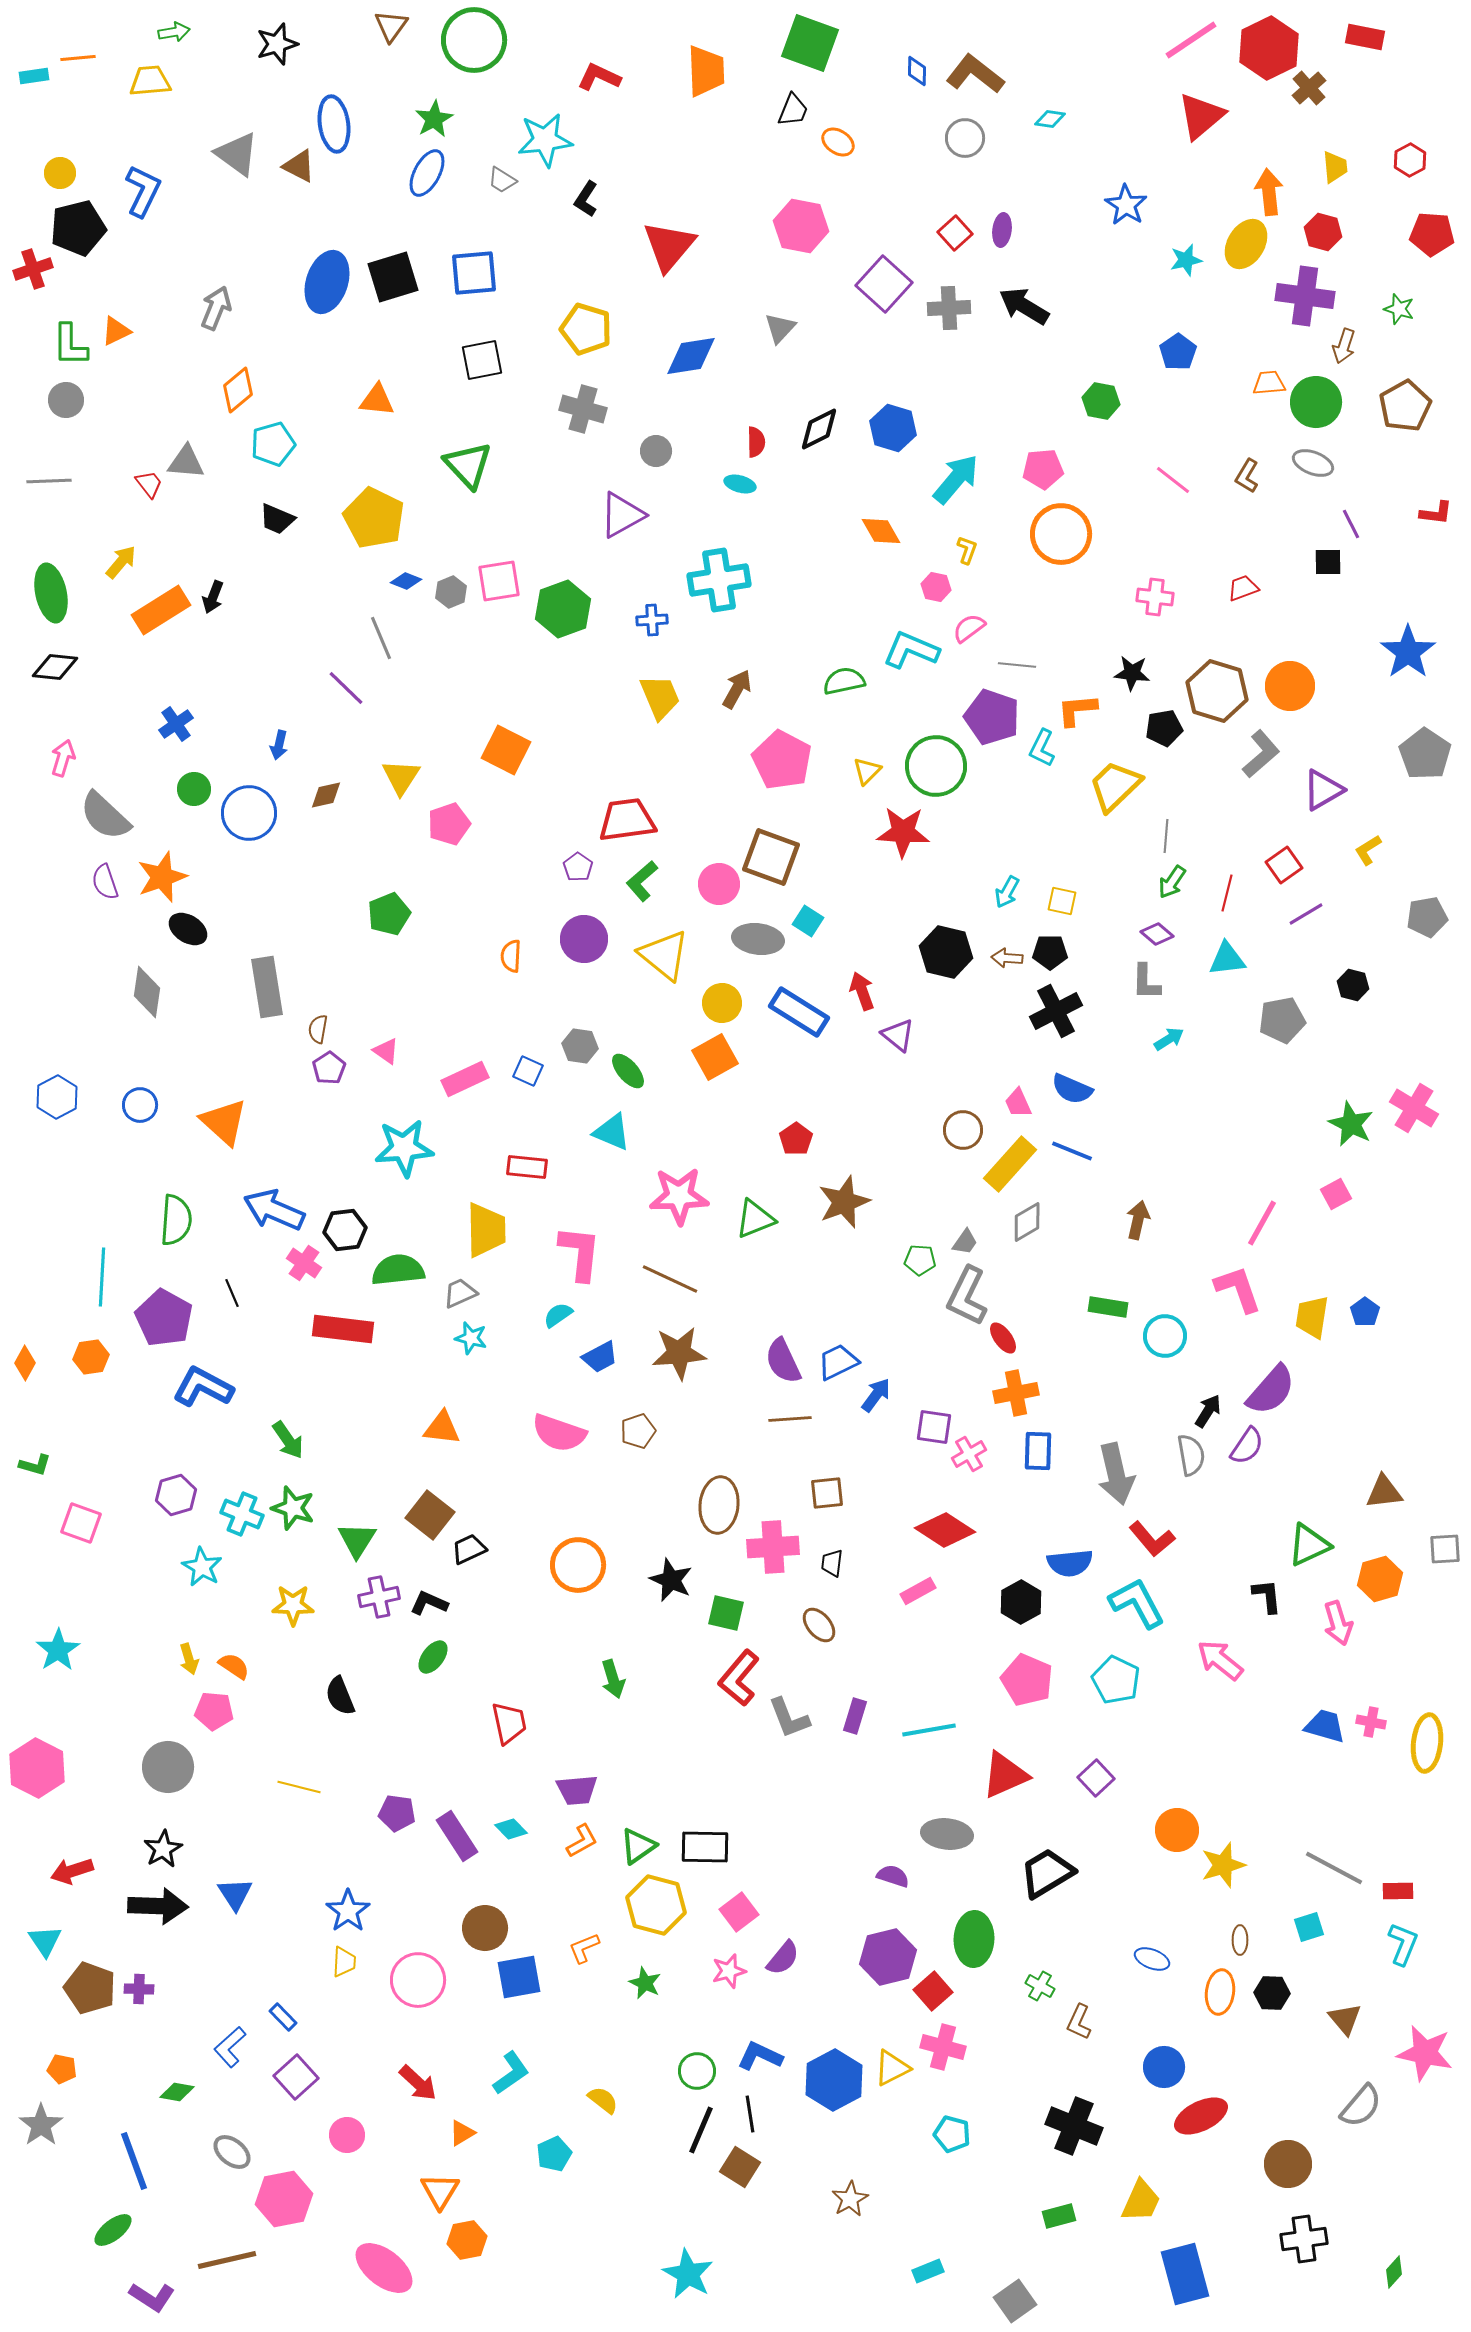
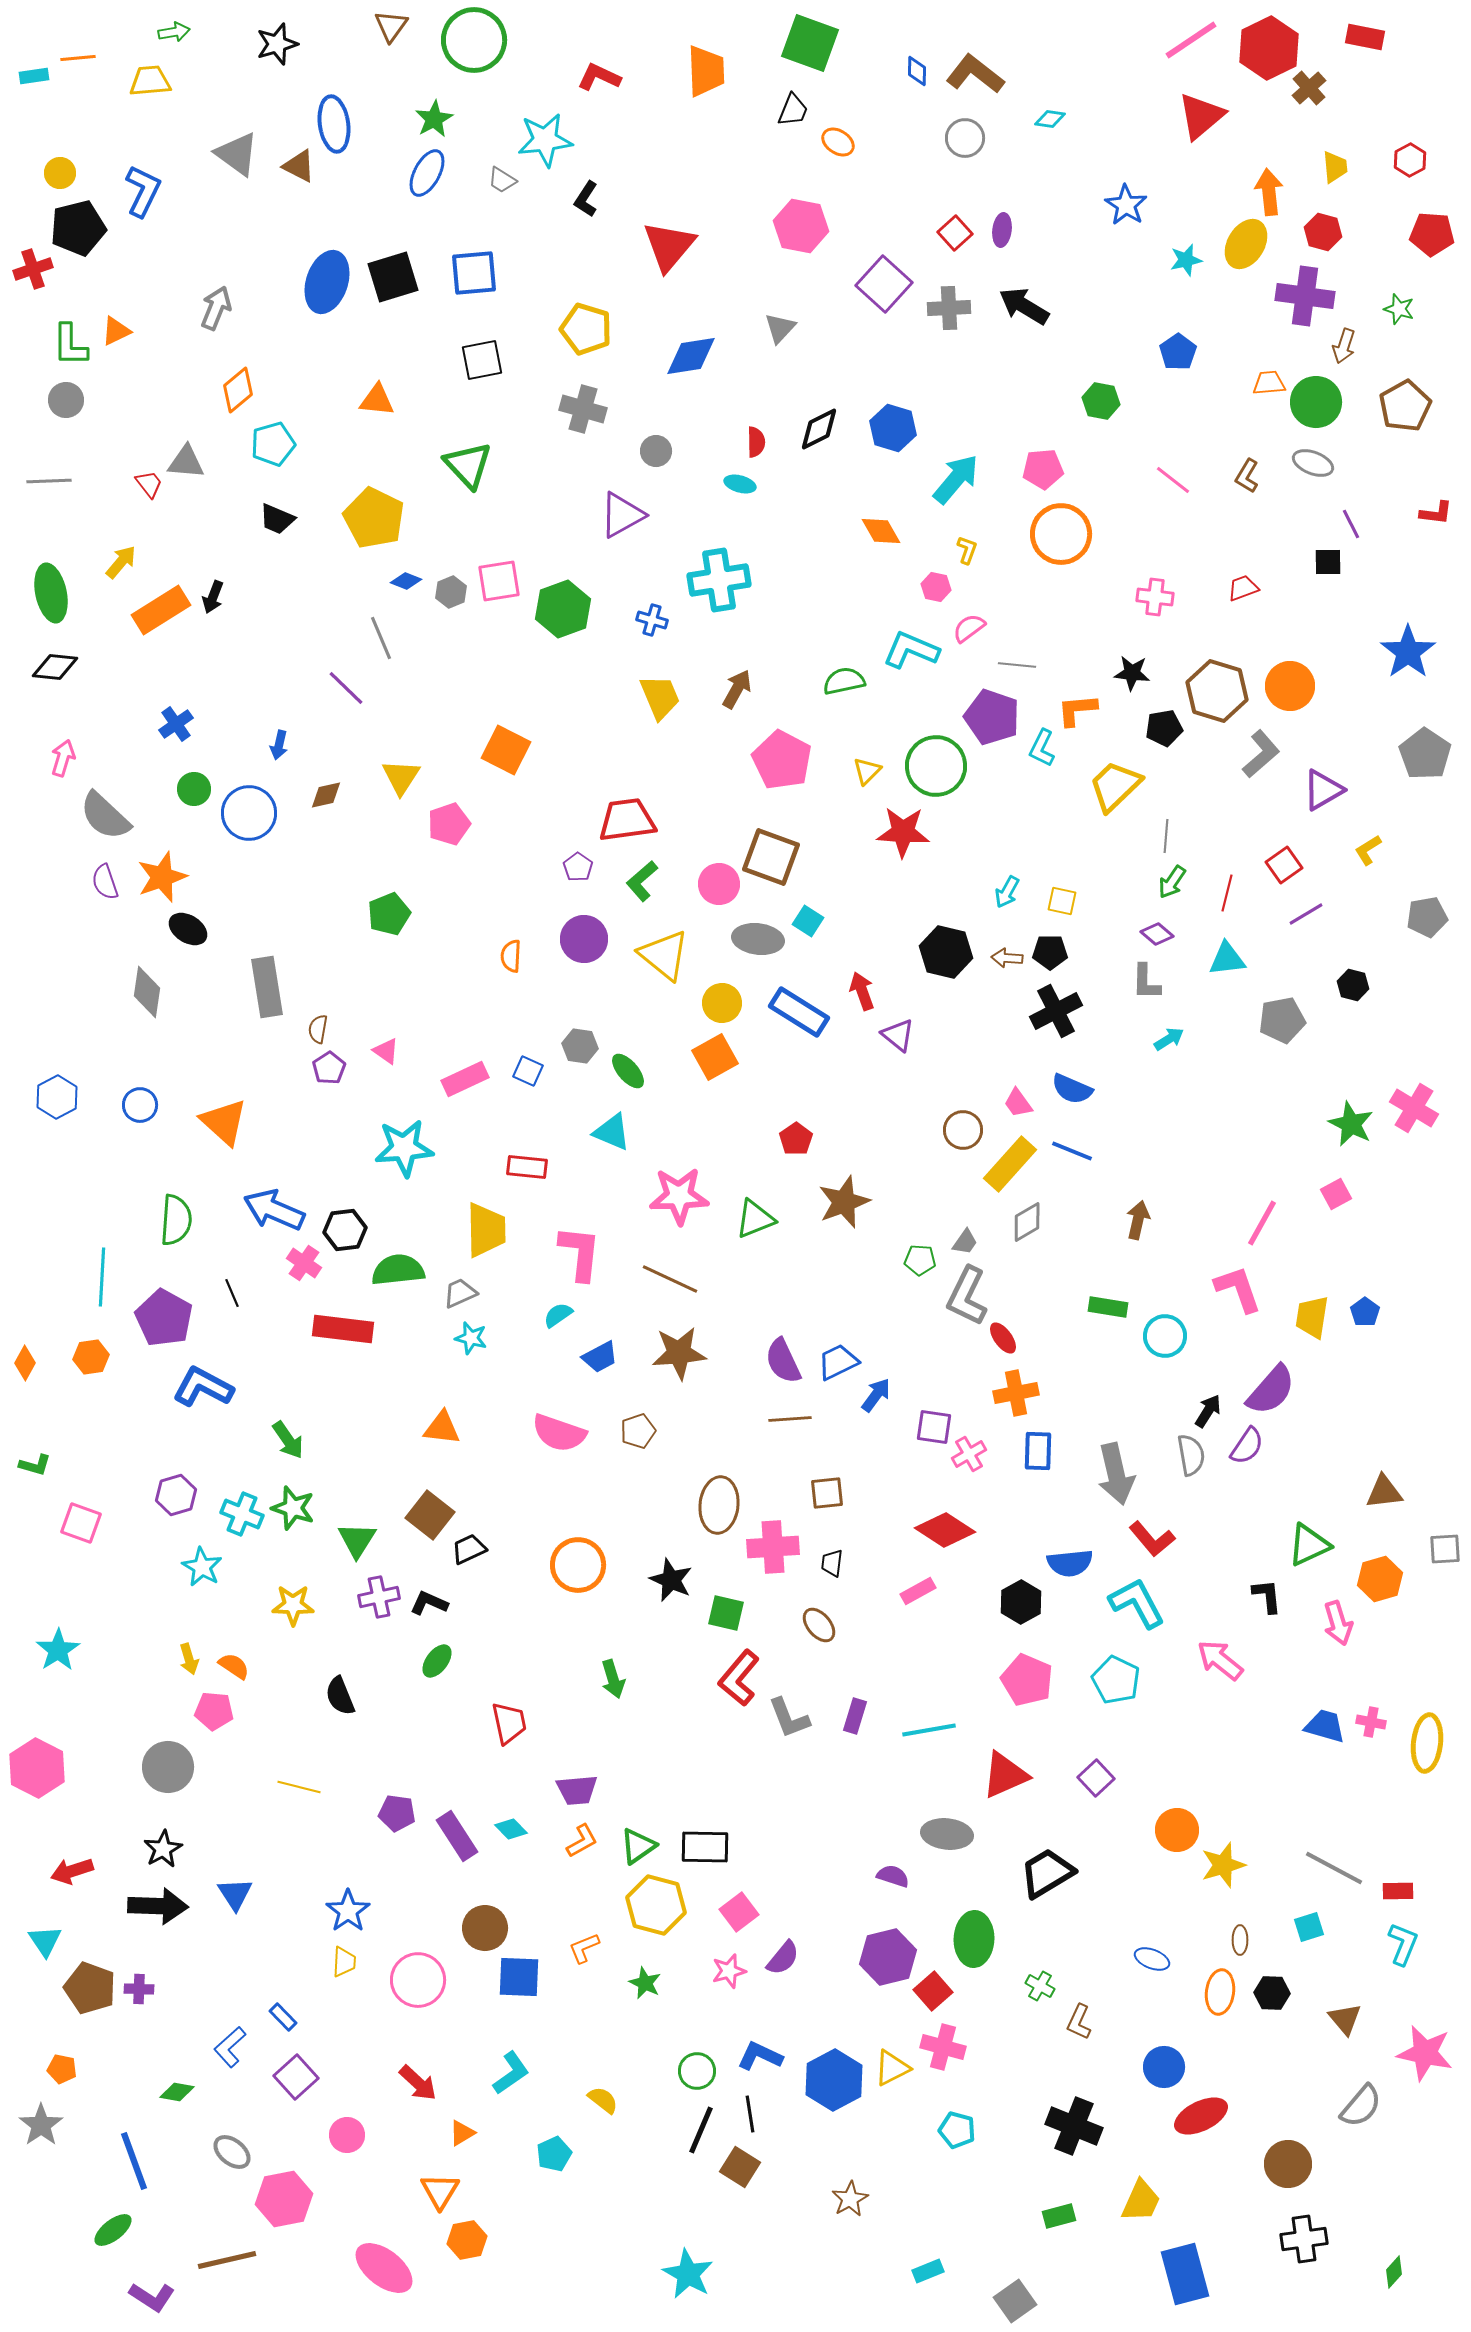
blue cross at (652, 620): rotated 20 degrees clockwise
pink trapezoid at (1018, 1103): rotated 12 degrees counterclockwise
green ellipse at (433, 1657): moved 4 px right, 4 px down
blue square at (519, 1977): rotated 12 degrees clockwise
cyan pentagon at (952, 2134): moved 5 px right, 4 px up
